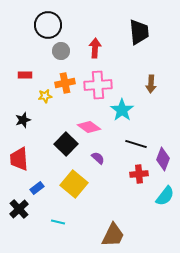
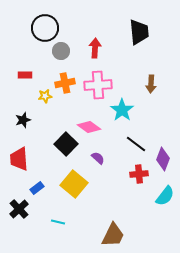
black circle: moved 3 px left, 3 px down
black line: rotated 20 degrees clockwise
